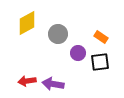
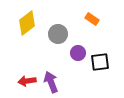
yellow diamond: rotated 10 degrees counterclockwise
orange rectangle: moved 9 px left, 18 px up
purple arrow: moved 2 px left, 2 px up; rotated 60 degrees clockwise
